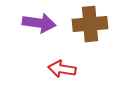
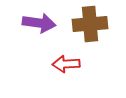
red arrow: moved 4 px right, 5 px up; rotated 12 degrees counterclockwise
